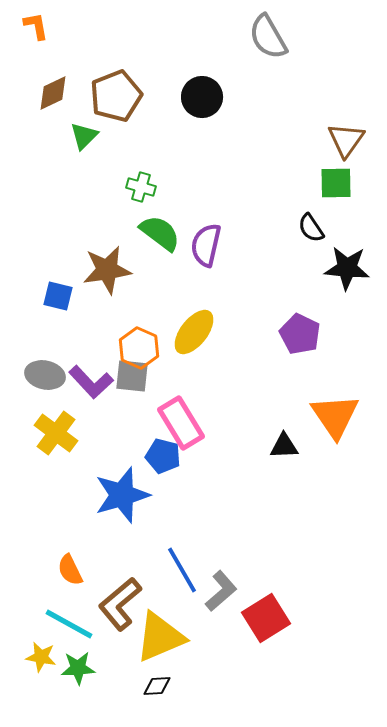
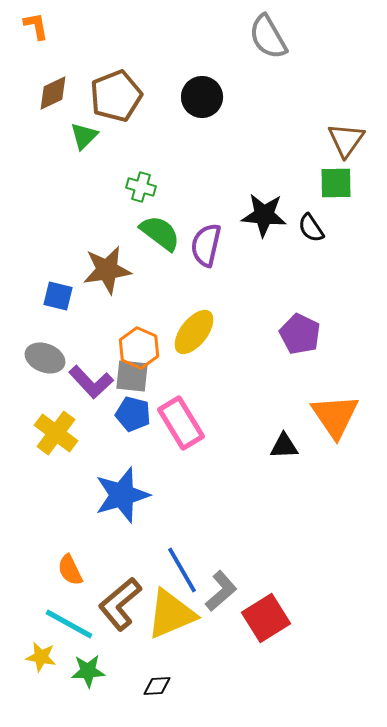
black star: moved 83 px left, 53 px up
gray ellipse: moved 17 px up; rotated 9 degrees clockwise
blue pentagon: moved 30 px left, 42 px up
yellow triangle: moved 11 px right, 23 px up
green star: moved 10 px right, 3 px down
